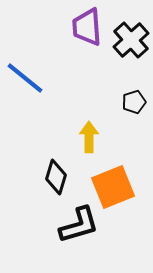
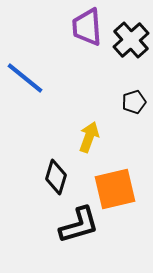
yellow arrow: rotated 20 degrees clockwise
orange square: moved 2 px right, 2 px down; rotated 9 degrees clockwise
